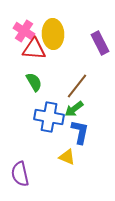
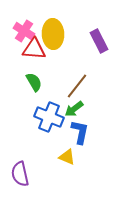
purple rectangle: moved 1 px left, 2 px up
blue cross: rotated 12 degrees clockwise
